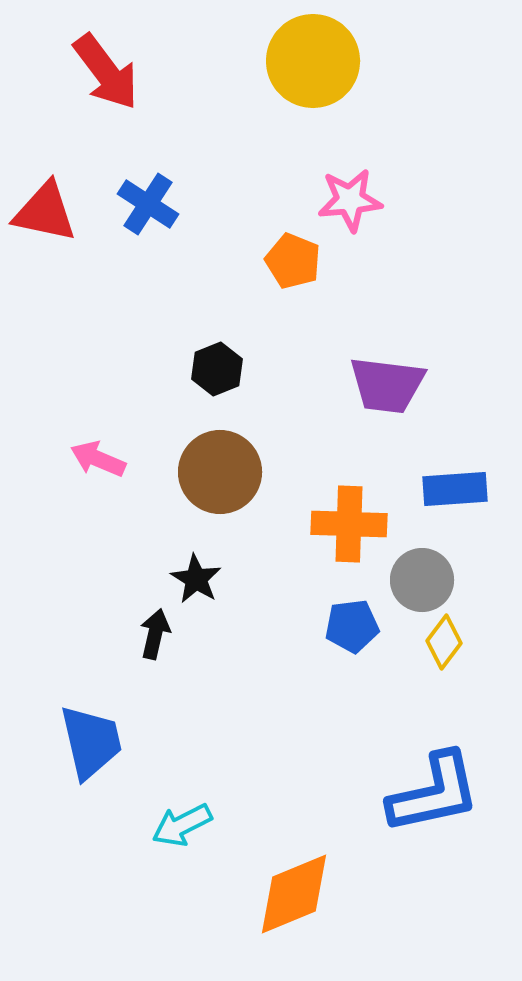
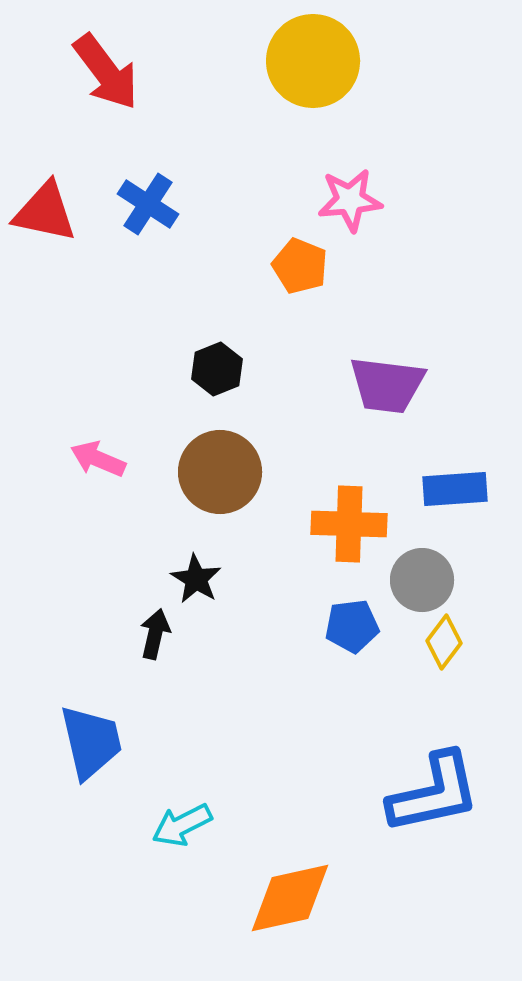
orange pentagon: moved 7 px right, 5 px down
orange diamond: moved 4 px left, 4 px down; rotated 10 degrees clockwise
